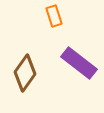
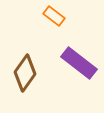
orange rectangle: rotated 35 degrees counterclockwise
